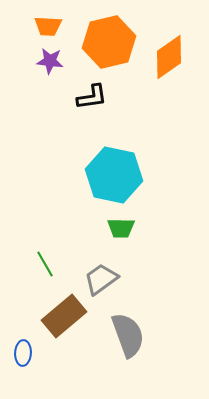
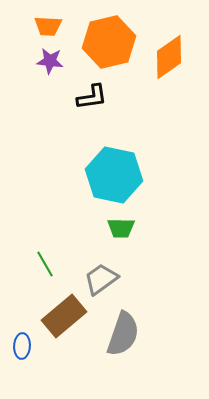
gray semicircle: moved 5 px left, 1 px up; rotated 39 degrees clockwise
blue ellipse: moved 1 px left, 7 px up
